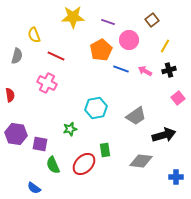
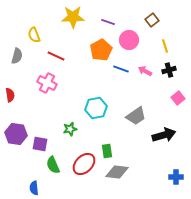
yellow line: rotated 48 degrees counterclockwise
green rectangle: moved 2 px right, 1 px down
gray diamond: moved 24 px left, 11 px down
blue semicircle: rotated 48 degrees clockwise
